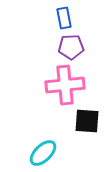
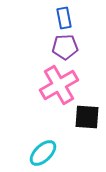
purple pentagon: moved 6 px left
pink cross: moved 6 px left; rotated 24 degrees counterclockwise
black square: moved 4 px up
